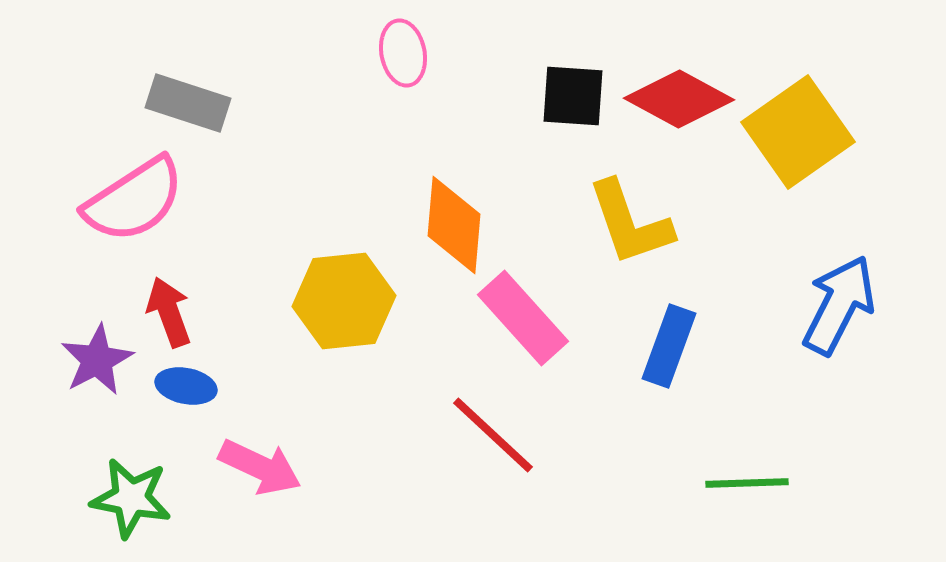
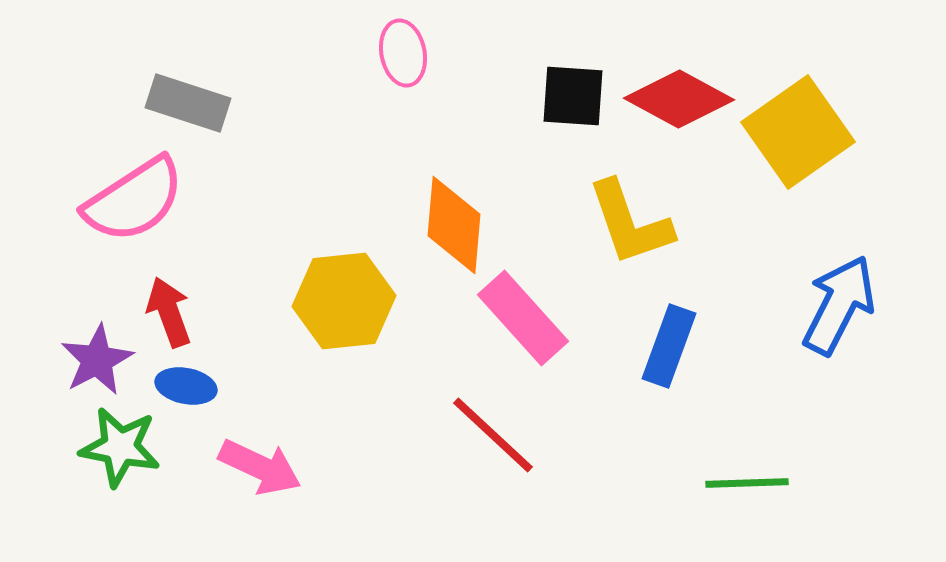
green star: moved 11 px left, 51 px up
